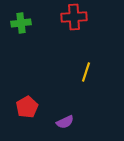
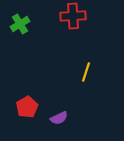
red cross: moved 1 px left, 1 px up
green cross: moved 1 px left, 1 px down; rotated 24 degrees counterclockwise
purple semicircle: moved 6 px left, 4 px up
